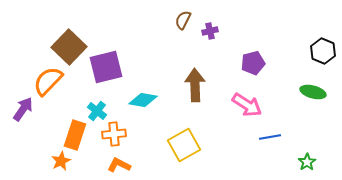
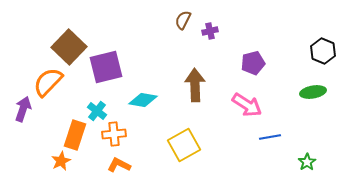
orange semicircle: moved 1 px down
green ellipse: rotated 25 degrees counterclockwise
purple arrow: rotated 15 degrees counterclockwise
